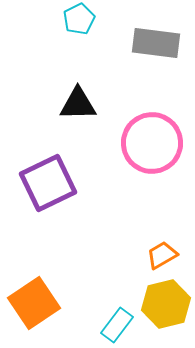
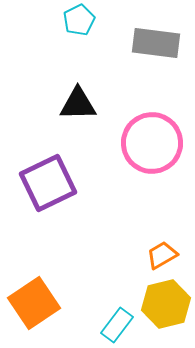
cyan pentagon: moved 1 px down
